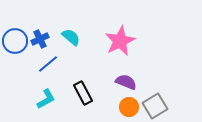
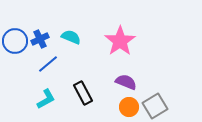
cyan semicircle: rotated 18 degrees counterclockwise
pink star: rotated 8 degrees counterclockwise
